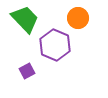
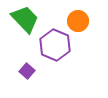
orange circle: moved 3 px down
purple square: rotated 21 degrees counterclockwise
